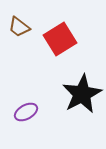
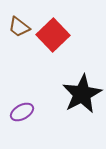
red square: moved 7 px left, 4 px up; rotated 12 degrees counterclockwise
purple ellipse: moved 4 px left
